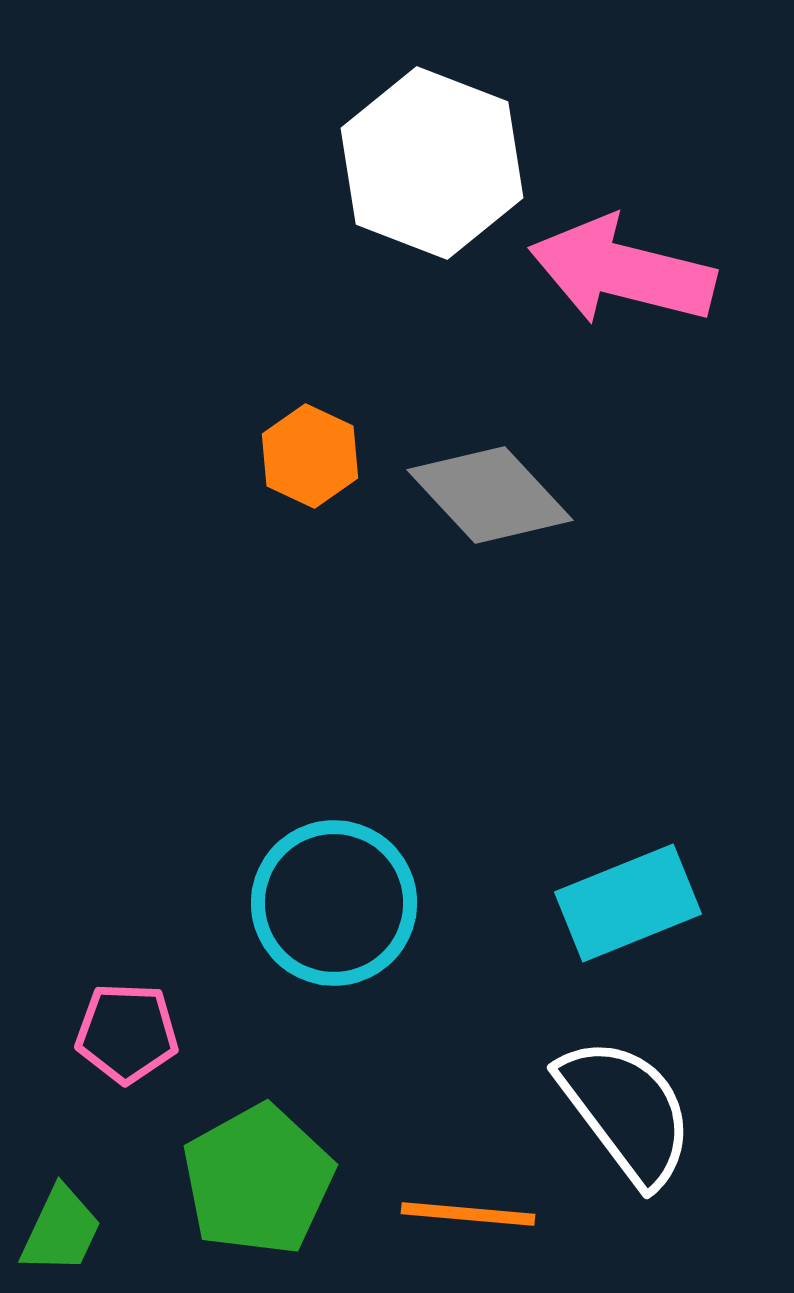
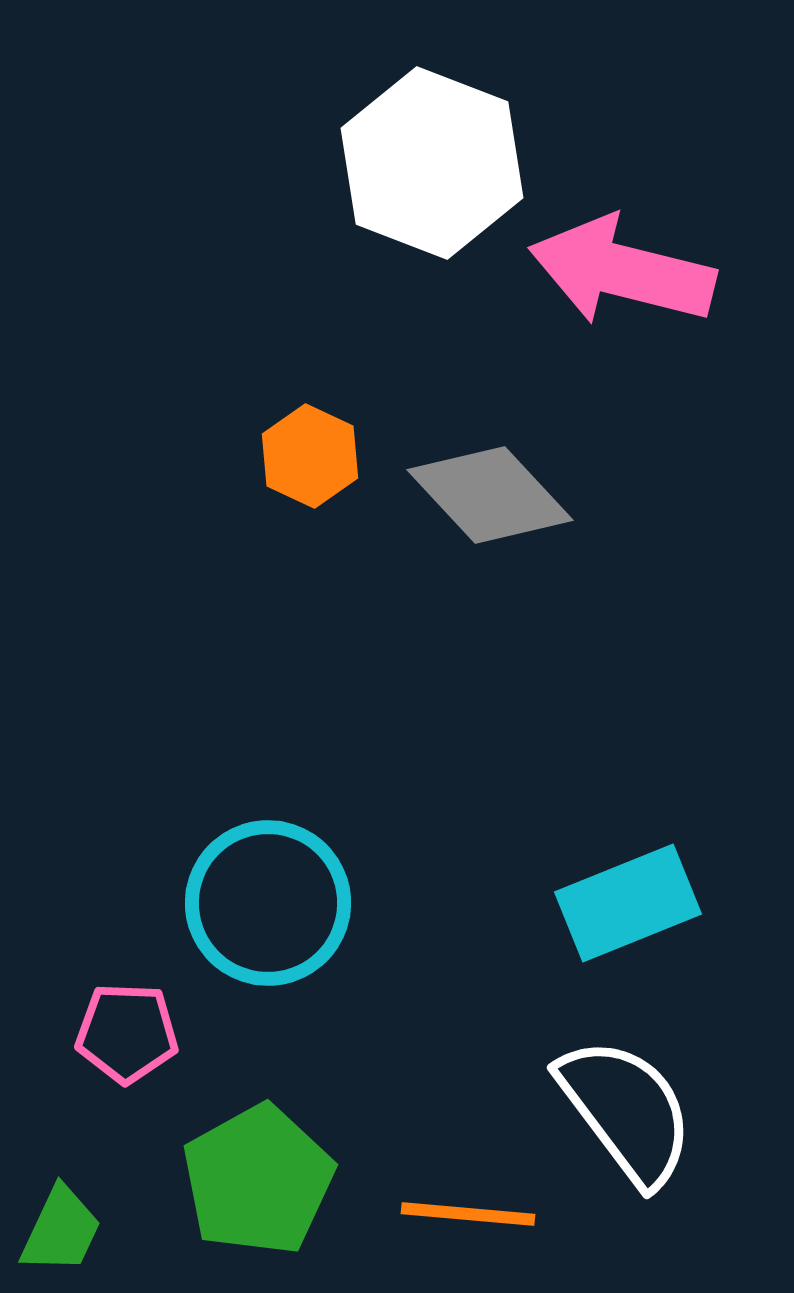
cyan circle: moved 66 px left
